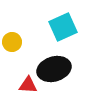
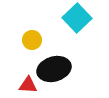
cyan square: moved 14 px right, 9 px up; rotated 20 degrees counterclockwise
yellow circle: moved 20 px right, 2 px up
